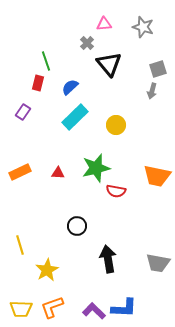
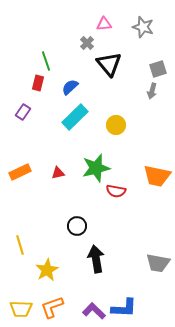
red triangle: rotated 16 degrees counterclockwise
black arrow: moved 12 px left
